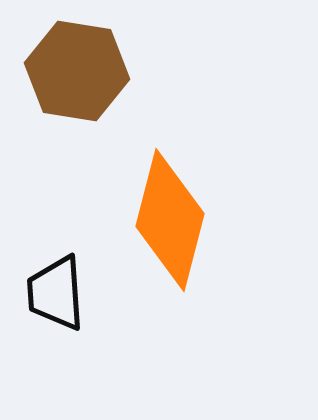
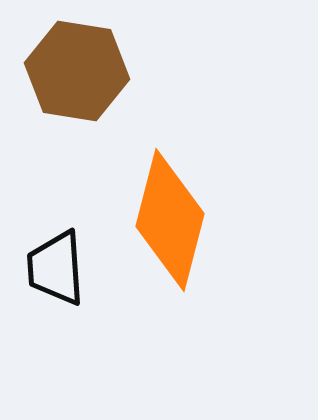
black trapezoid: moved 25 px up
